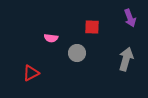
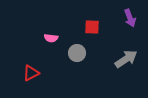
gray arrow: rotated 40 degrees clockwise
